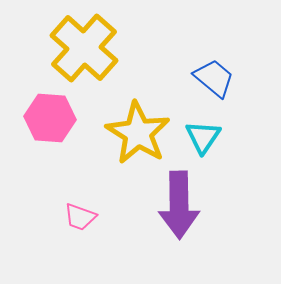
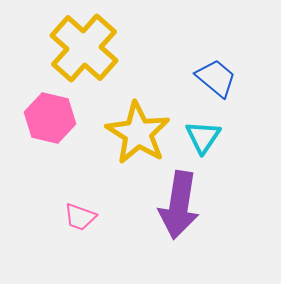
blue trapezoid: moved 2 px right
pink hexagon: rotated 9 degrees clockwise
purple arrow: rotated 10 degrees clockwise
